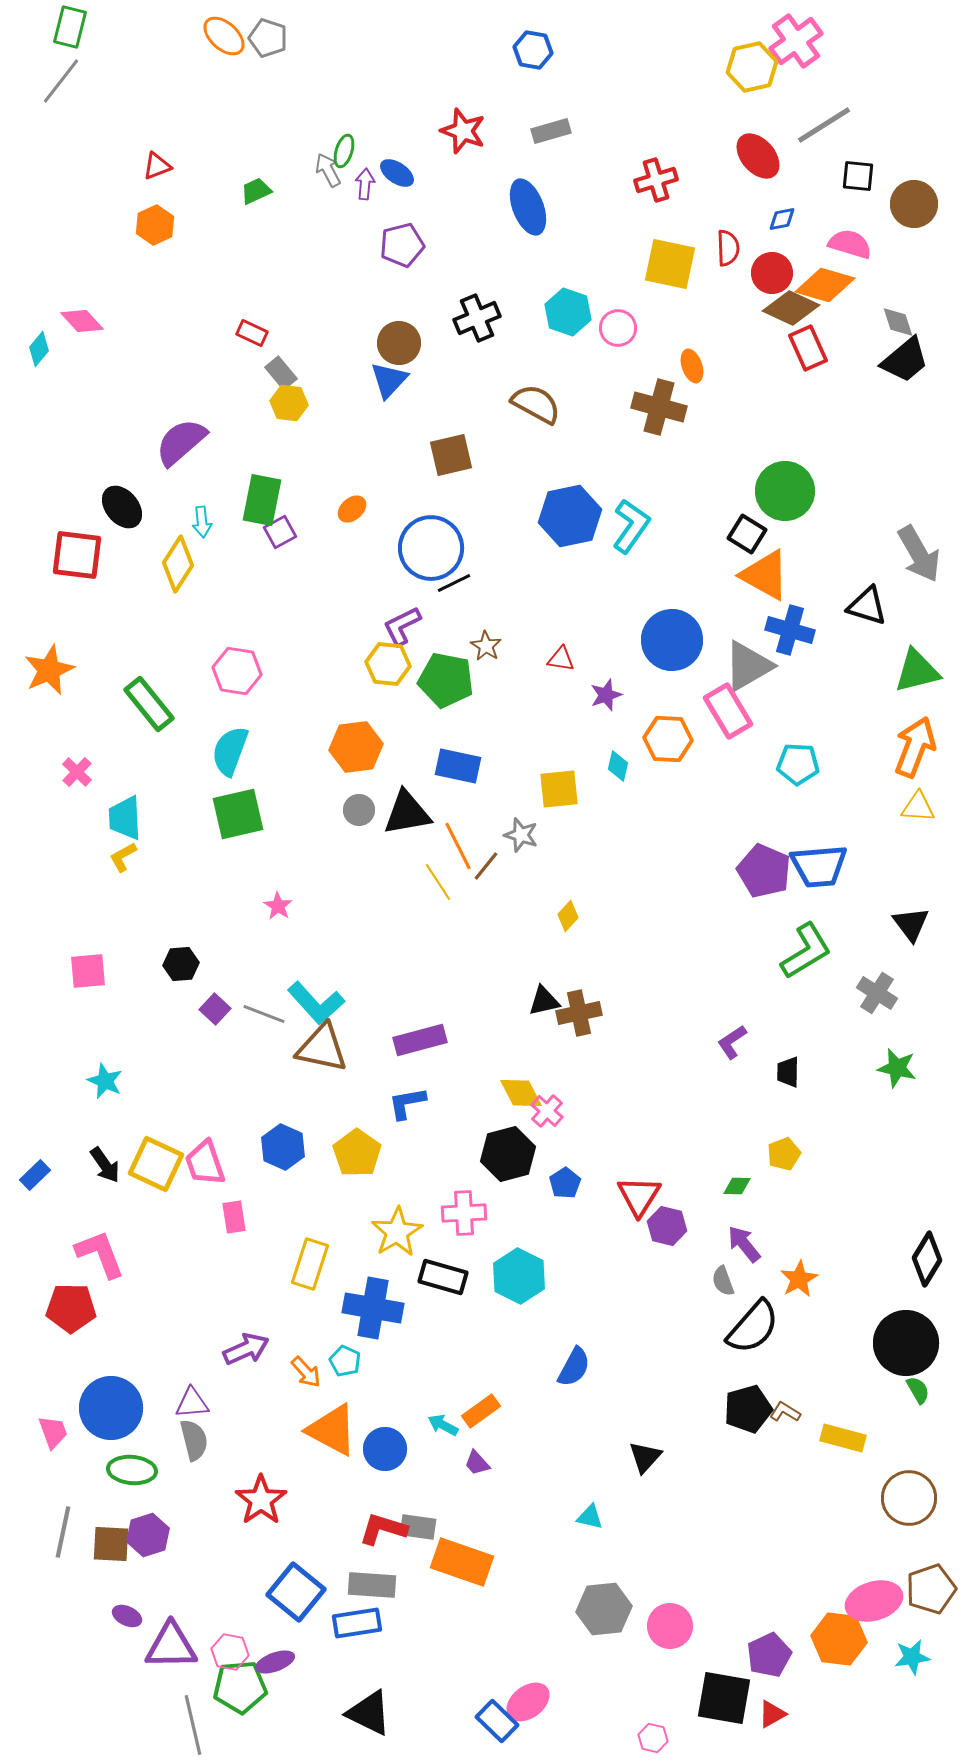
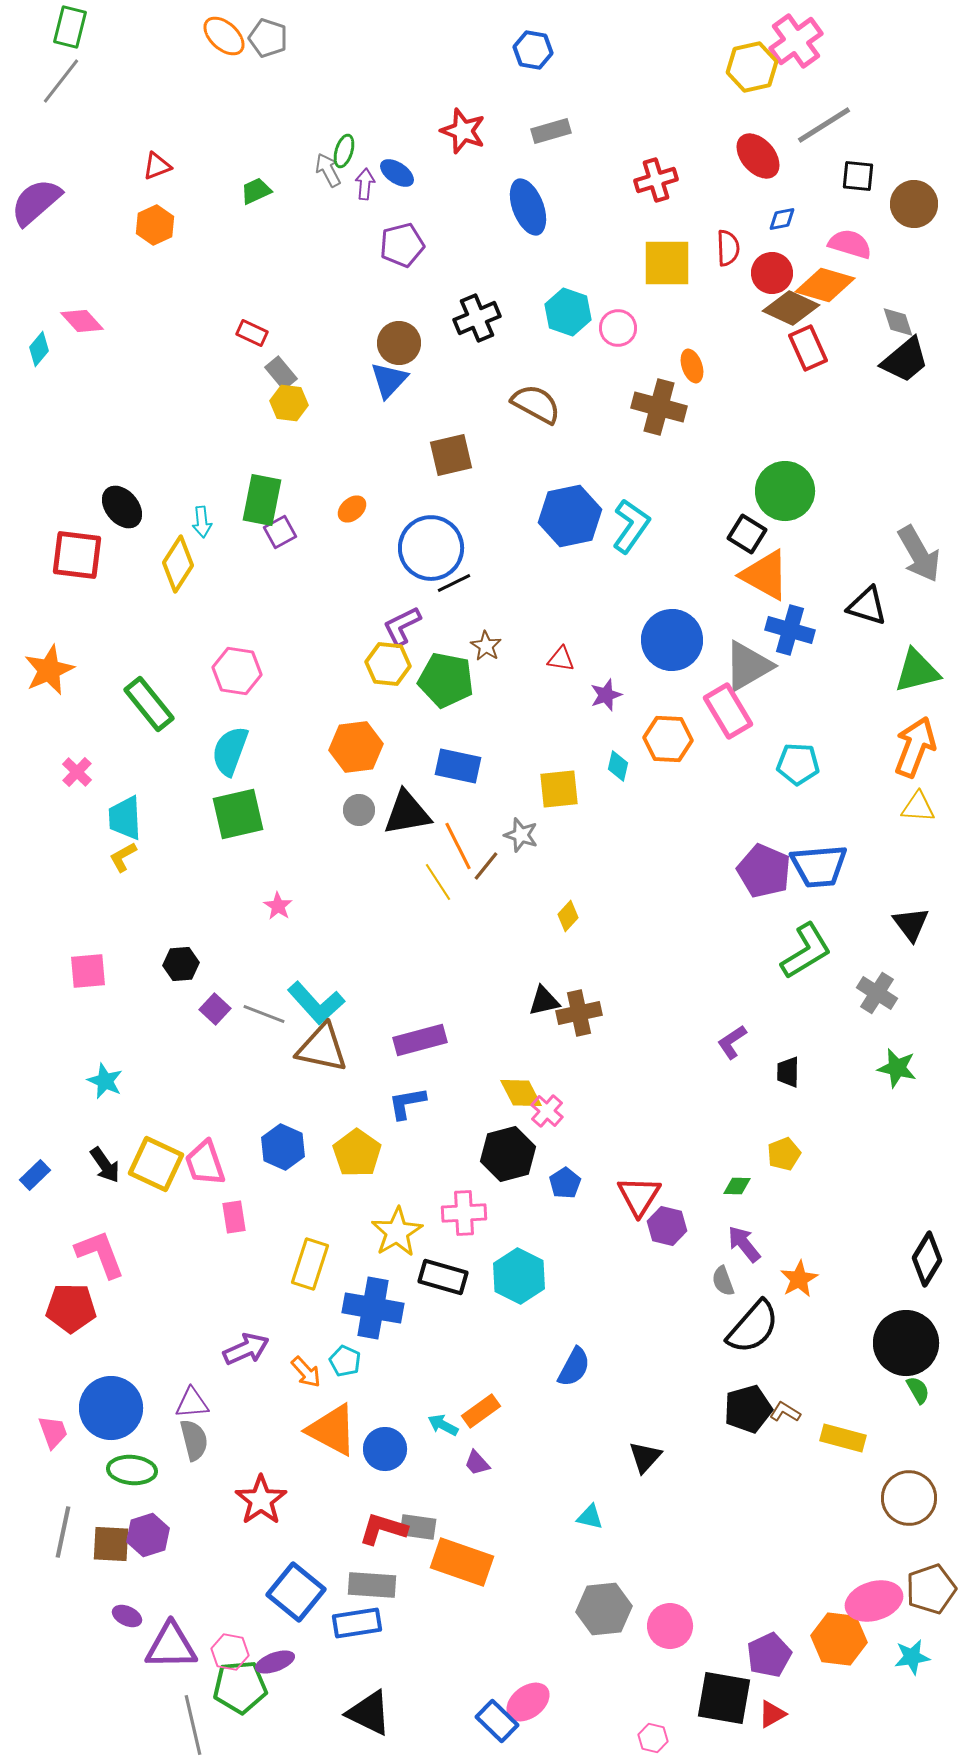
yellow square at (670, 264): moved 3 px left, 1 px up; rotated 12 degrees counterclockwise
purple semicircle at (181, 442): moved 145 px left, 240 px up
